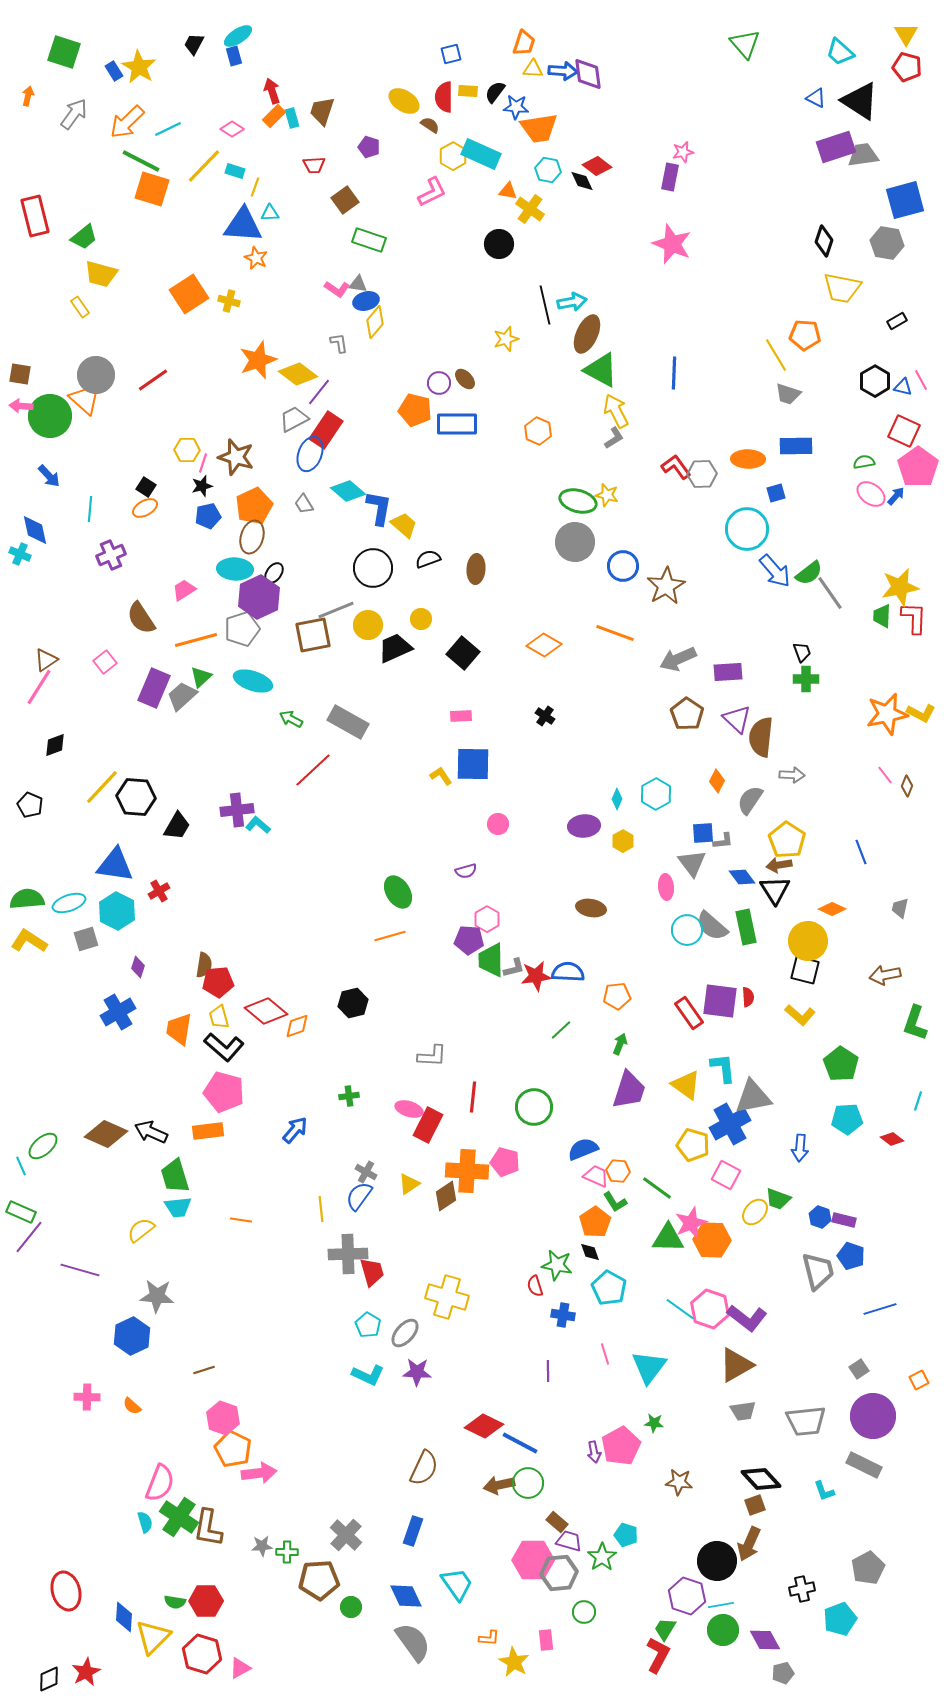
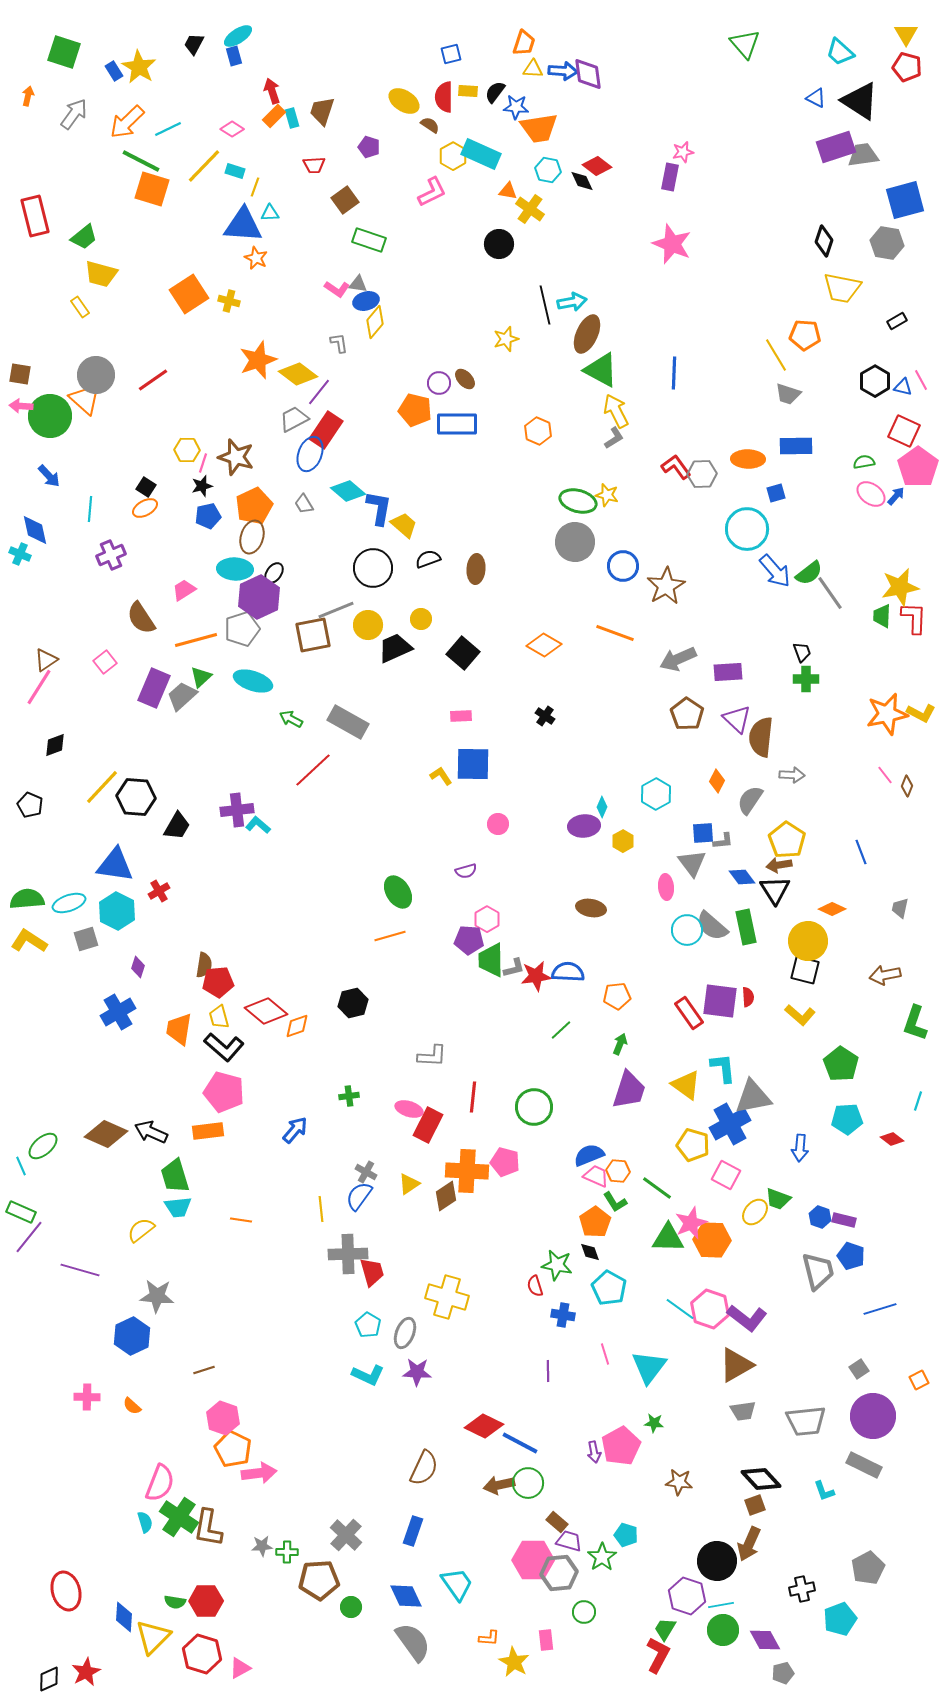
cyan diamond at (617, 799): moved 15 px left, 8 px down
blue semicircle at (583, 1149): moved 6 px right, 6 px down
gray ellipse at (405, 1333): rotated 20 degrees counterclockwise
